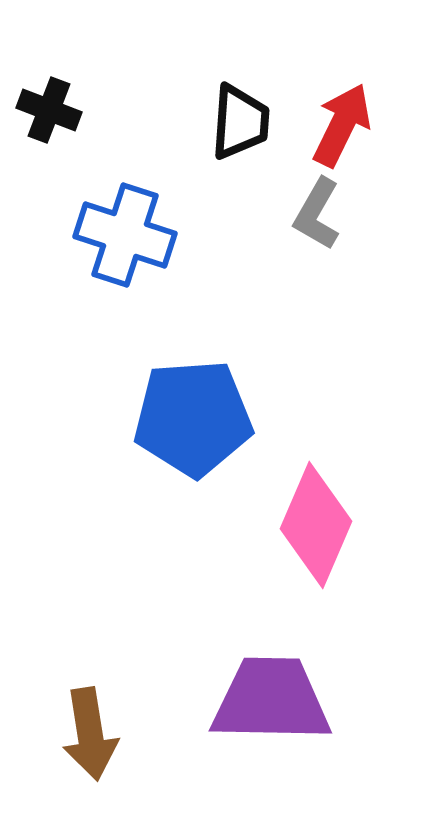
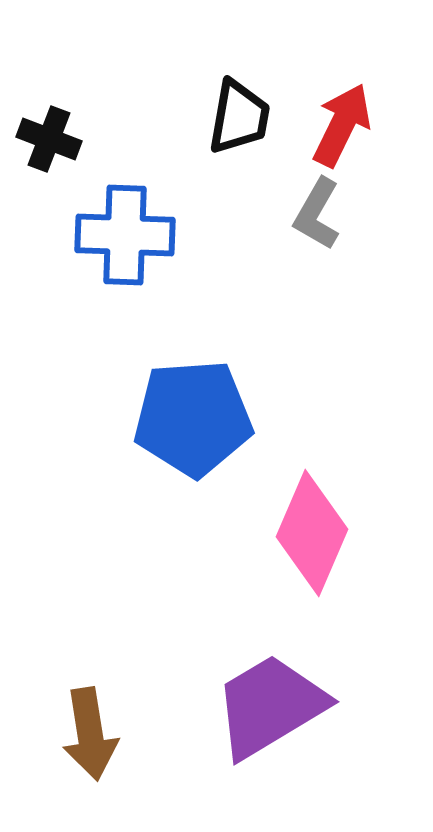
black cross: moved 29 px down
black trapezoid: moved 1 px left, 5 px up; rotated 6 degrees clockwise
blue cross: rotated 16 degrees counterclockwise
pink diamond: moved 4 px left, 8 px down
purple trapezoid: moved 1 px left, 6 px down; rotated 32 degrees counterclockwise
